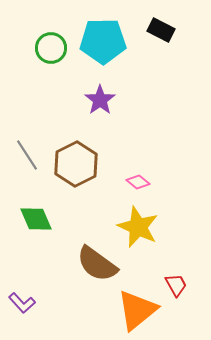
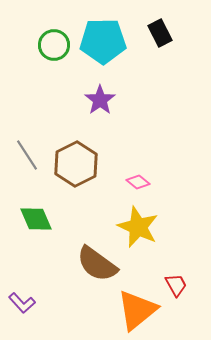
black rectangle: moved 1 px left, 3 px down; rotated 36 degrees clockwise
green circle: moved 3 px right, 3 px up
